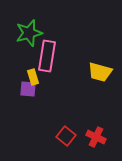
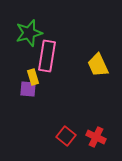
yellow trapezoid: moved 2 px left, 7 px up; rotated 50 degrees clockwise
